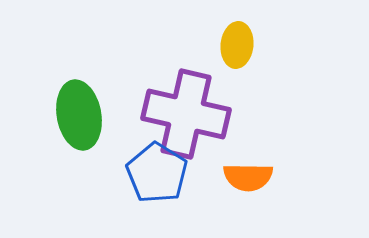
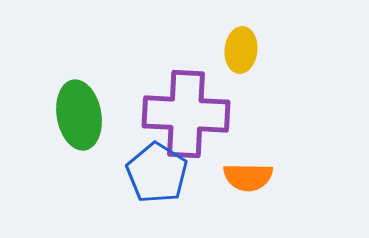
yellow ellipse: moved 4 px right, 5 px down
purple cross: rotated 10 degrees counterclockwise
